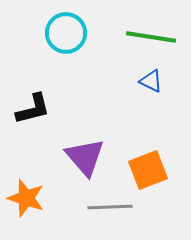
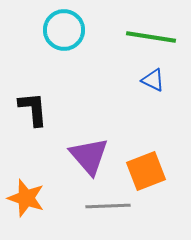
cyan circle: moved 2 px left, 3 px up
blue triangle: moved 2 px right, 1 px up
black L-shape: rotated 81 degrees counterclockwise
purple triangle: moved 4 px right, 1 px up
orange square: moved 2 px left, 1 px down
gray line: moved 2 px left, 1 px up
